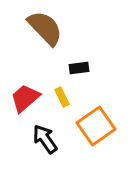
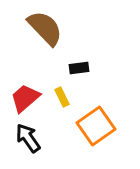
black arrow: moved 17 px left, 1 px up
